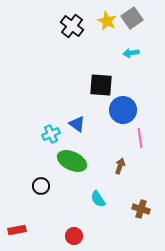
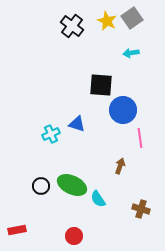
blue triangle: rotated 18 degrees counterclockwise
green ellipse: moved 24 px down
